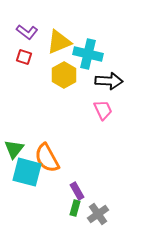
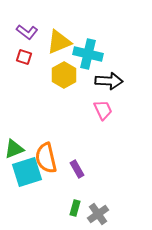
green triangle: rotated 30 degrees clockwise
orange semicircle: moved 1 px left; rotated 16 degrees clockwise
cyan square: rotated 32 degrees counterclockwise
purple rectangle: moved 22 px up
